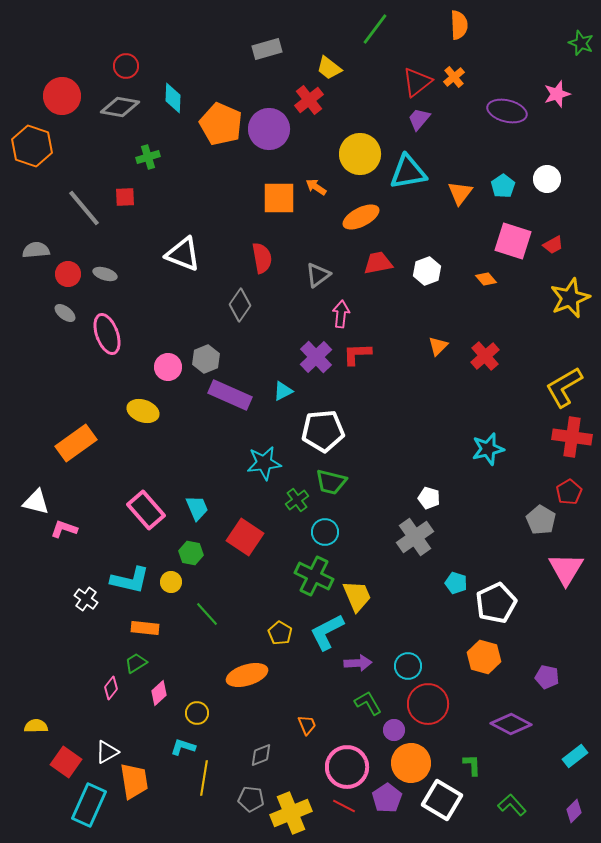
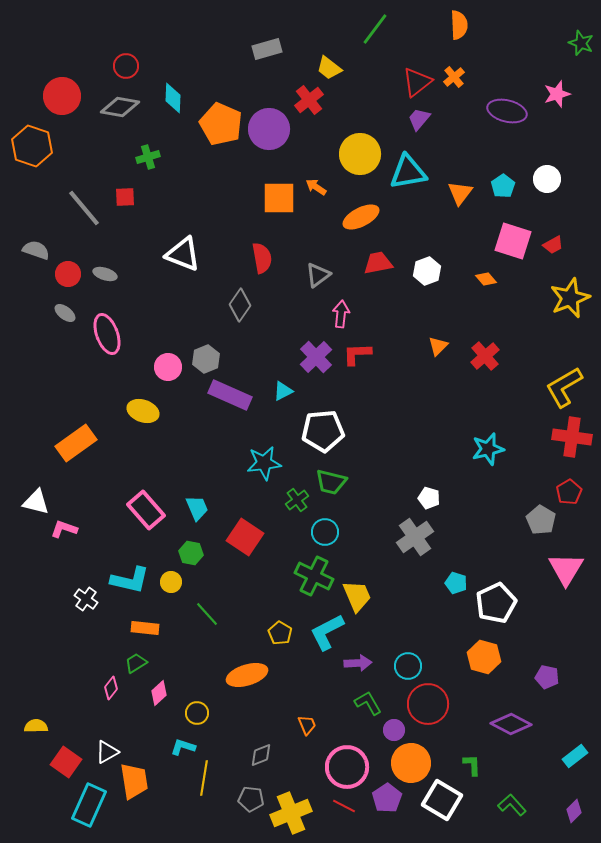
gray semicircle at (36, 250): rotated 24 degrees clockwise
